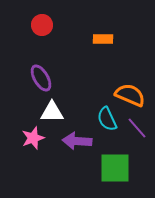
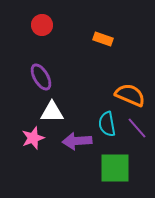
orange rectangle: rotated 18 degrees clockwise
purple ellipse: moved 1 px up
cyan semicircle: moved 5 px down; rotated 15 degrees clockwise
purple arrow: rotated 8 degrees counterclockwise
